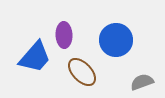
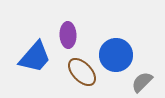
purple ellipse: moved 4 px right
blue circle: moved 15 px down
gray semicircle: rotated 25 degrees counterclockwise
